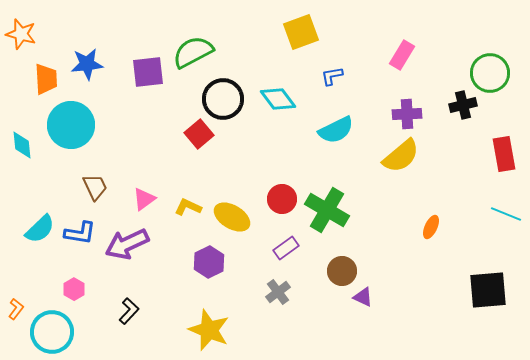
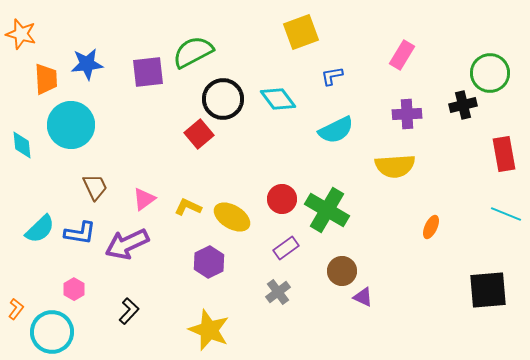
yellow semicircle at (401, 156): moved 6 px left, 10 px down; rotated 36 degrees clockwise
